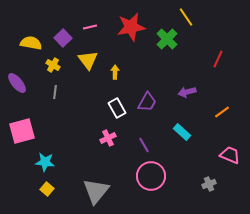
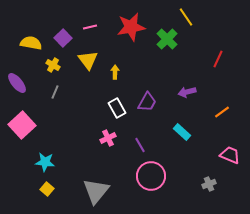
gray line: rotated 16 degrees clockwise
pink square: moved 6 px up; rotated 28 degrees counterclockwise
purple line: moved 4 px left
